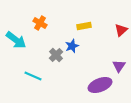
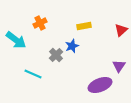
orange cross: rotated 32 degrees clockwise
cyan line: moved 2 px up
